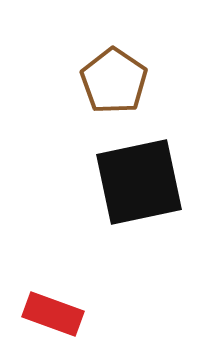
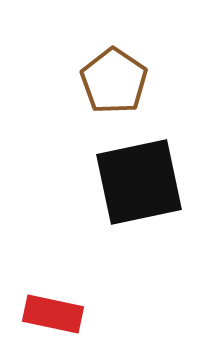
red rectangle: rotated 8 degrees counterclockwise
